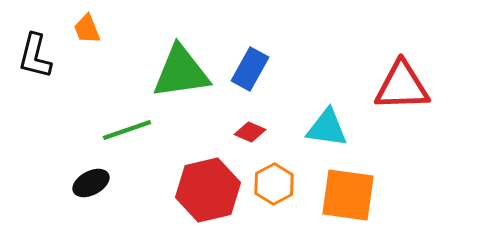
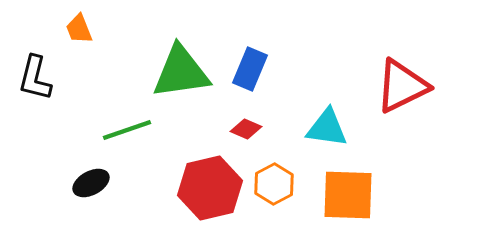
orange trapezoid: moved 8 px left
black L-shape: moved 22 px down
blue rectangle: rotated 6 degrees counterclockwise
red triangle: rotated 24 degrees counterclockwise
red diamond: moved 4 px left, 3 px up
red hexagon: moved 2 px right, 2 px up
orange square: rotated 6 degrees counterclockwise
